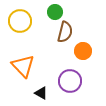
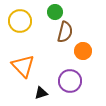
black triangle: rotated 48 degrees counterclockwise
